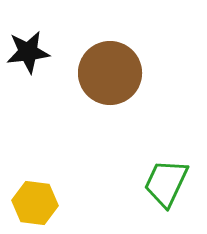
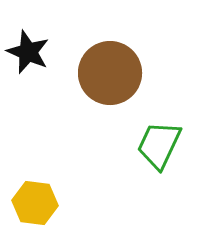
black star: rotated 30 degrees clockwise
green trapezoid: moved 7 px left, 38 px up
